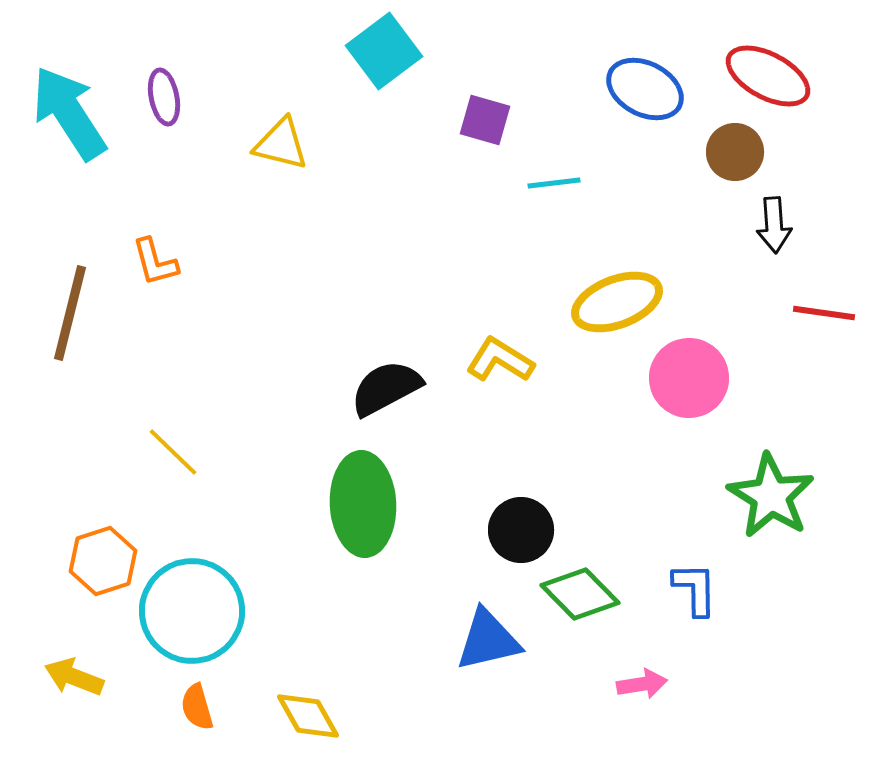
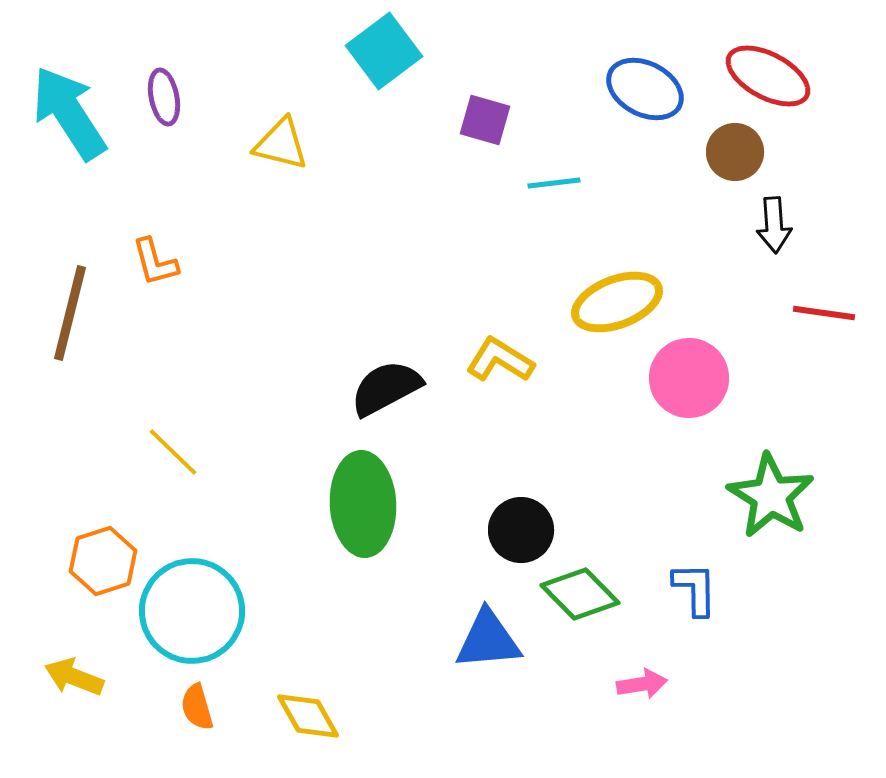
blue triangle: rotated 8 degrees clockwise
